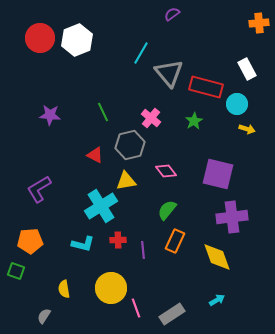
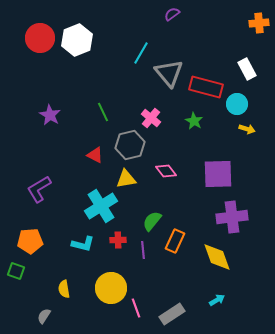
purple star: rotated 25 degrees clockwise
green star: rotated 12 degrees counterclockwise
purple square: rotated 16 degrees counterclockwise
yellow triangle: moved 2 px up
green semicircle: moved 15 px left, 11 px down
